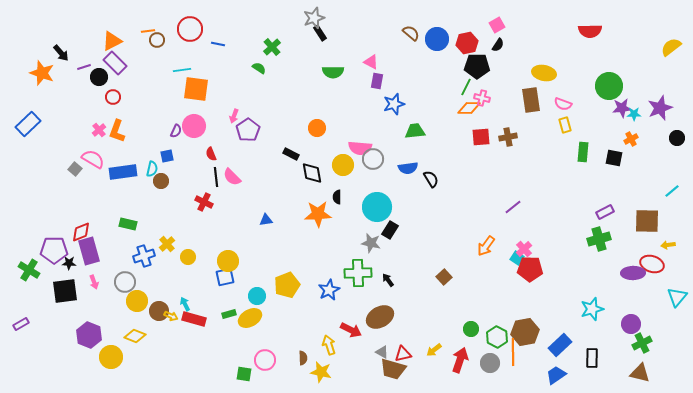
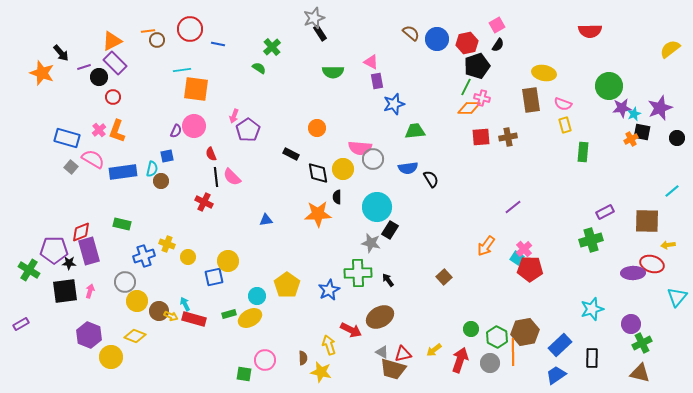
yellow semicircle at (671, 47): moved 1 px left, 2 px down
black pentagon at (477, 66): rotated 20 degrees counterclockwise
purple rectangle at (377, 81): rotated 21 degrees counterclockwise
cyan star at (634, 114): rotated 24 degrees counterclockwise
blue rectangle at (28, 124): moved 39 px right, 14 px down; rotated 60 degrees clockwise
black square at (614, 158): moved 28 px right, 26 px up
yellow circle at (343, 165): moved 4 px down
gray square at (75, 169): moved 4 px left, 2 px up
black diamond at (312, 173): moved 6 px right
green rectangle at (128, 224): moved 6 px left
green cross at (599, 239): moved 8 px left, 1 px down
yellow cross at (167, 244): rotated 28 degrees counterclockwise
blue square at (225, 277): moved 11 px left
pink arrow at (94, 282): moved 4 px left, 9 px down; rotated 144 degrees counterclockwise
yellow pentagon at (287, 285): rotated 15 degrees counterclockwise
